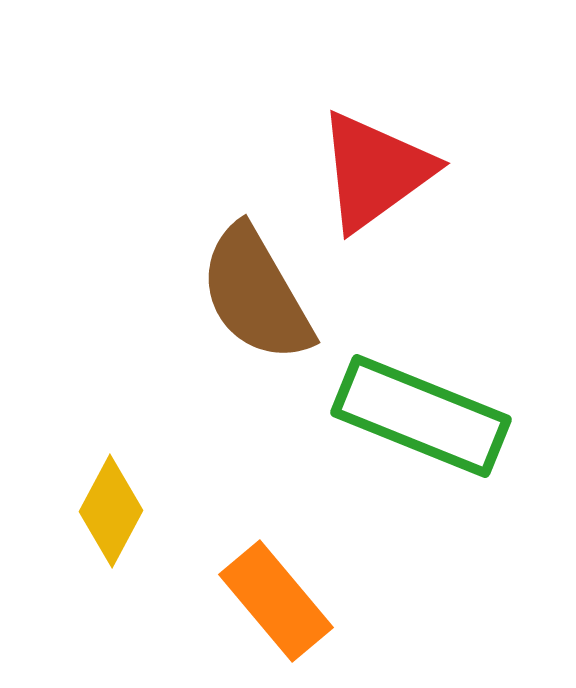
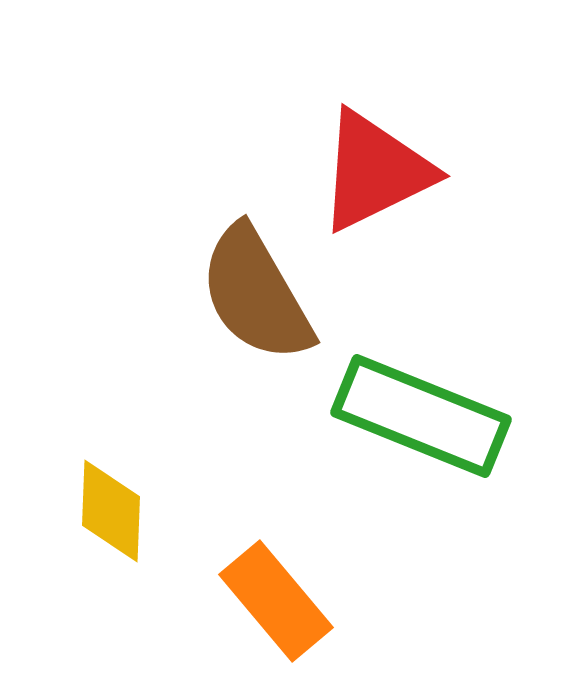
red triangle: rotated 10 degrees clockwise
yellow diamond: rotated 26 degrees counterclockwise
